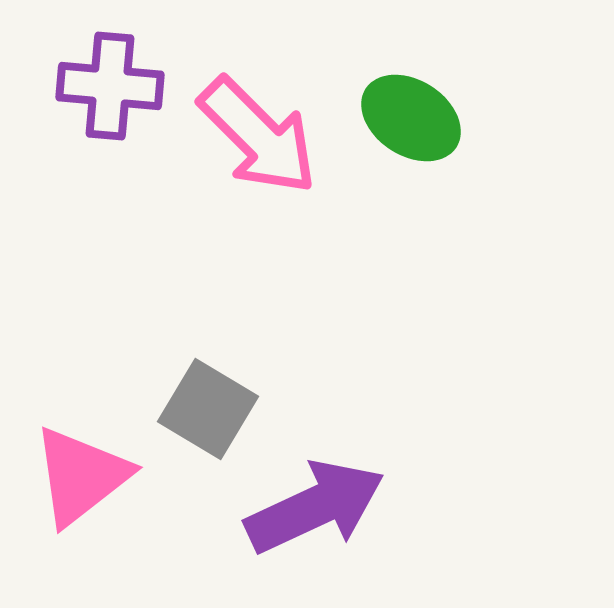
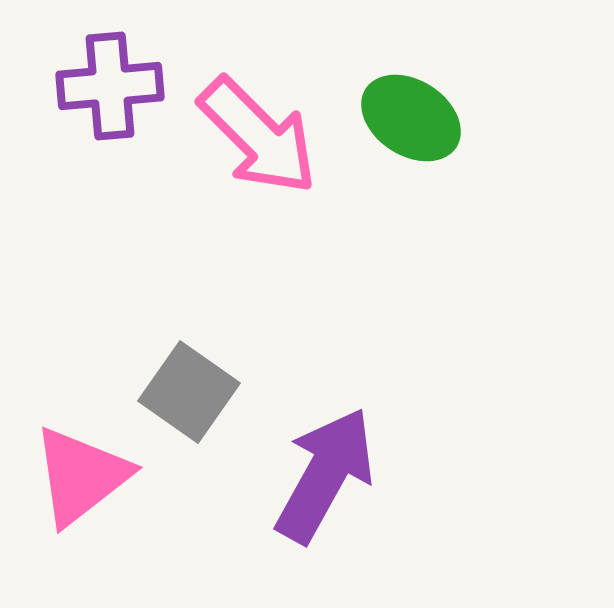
purple cross: rotated 10 degrees counterclockwise
gray square: moved 19 px left, 17 px up; rotated 4 degrees clockwise
purple arrow: moved 10 px right, 32 px up; rotated 36 degrees counterclockwise
